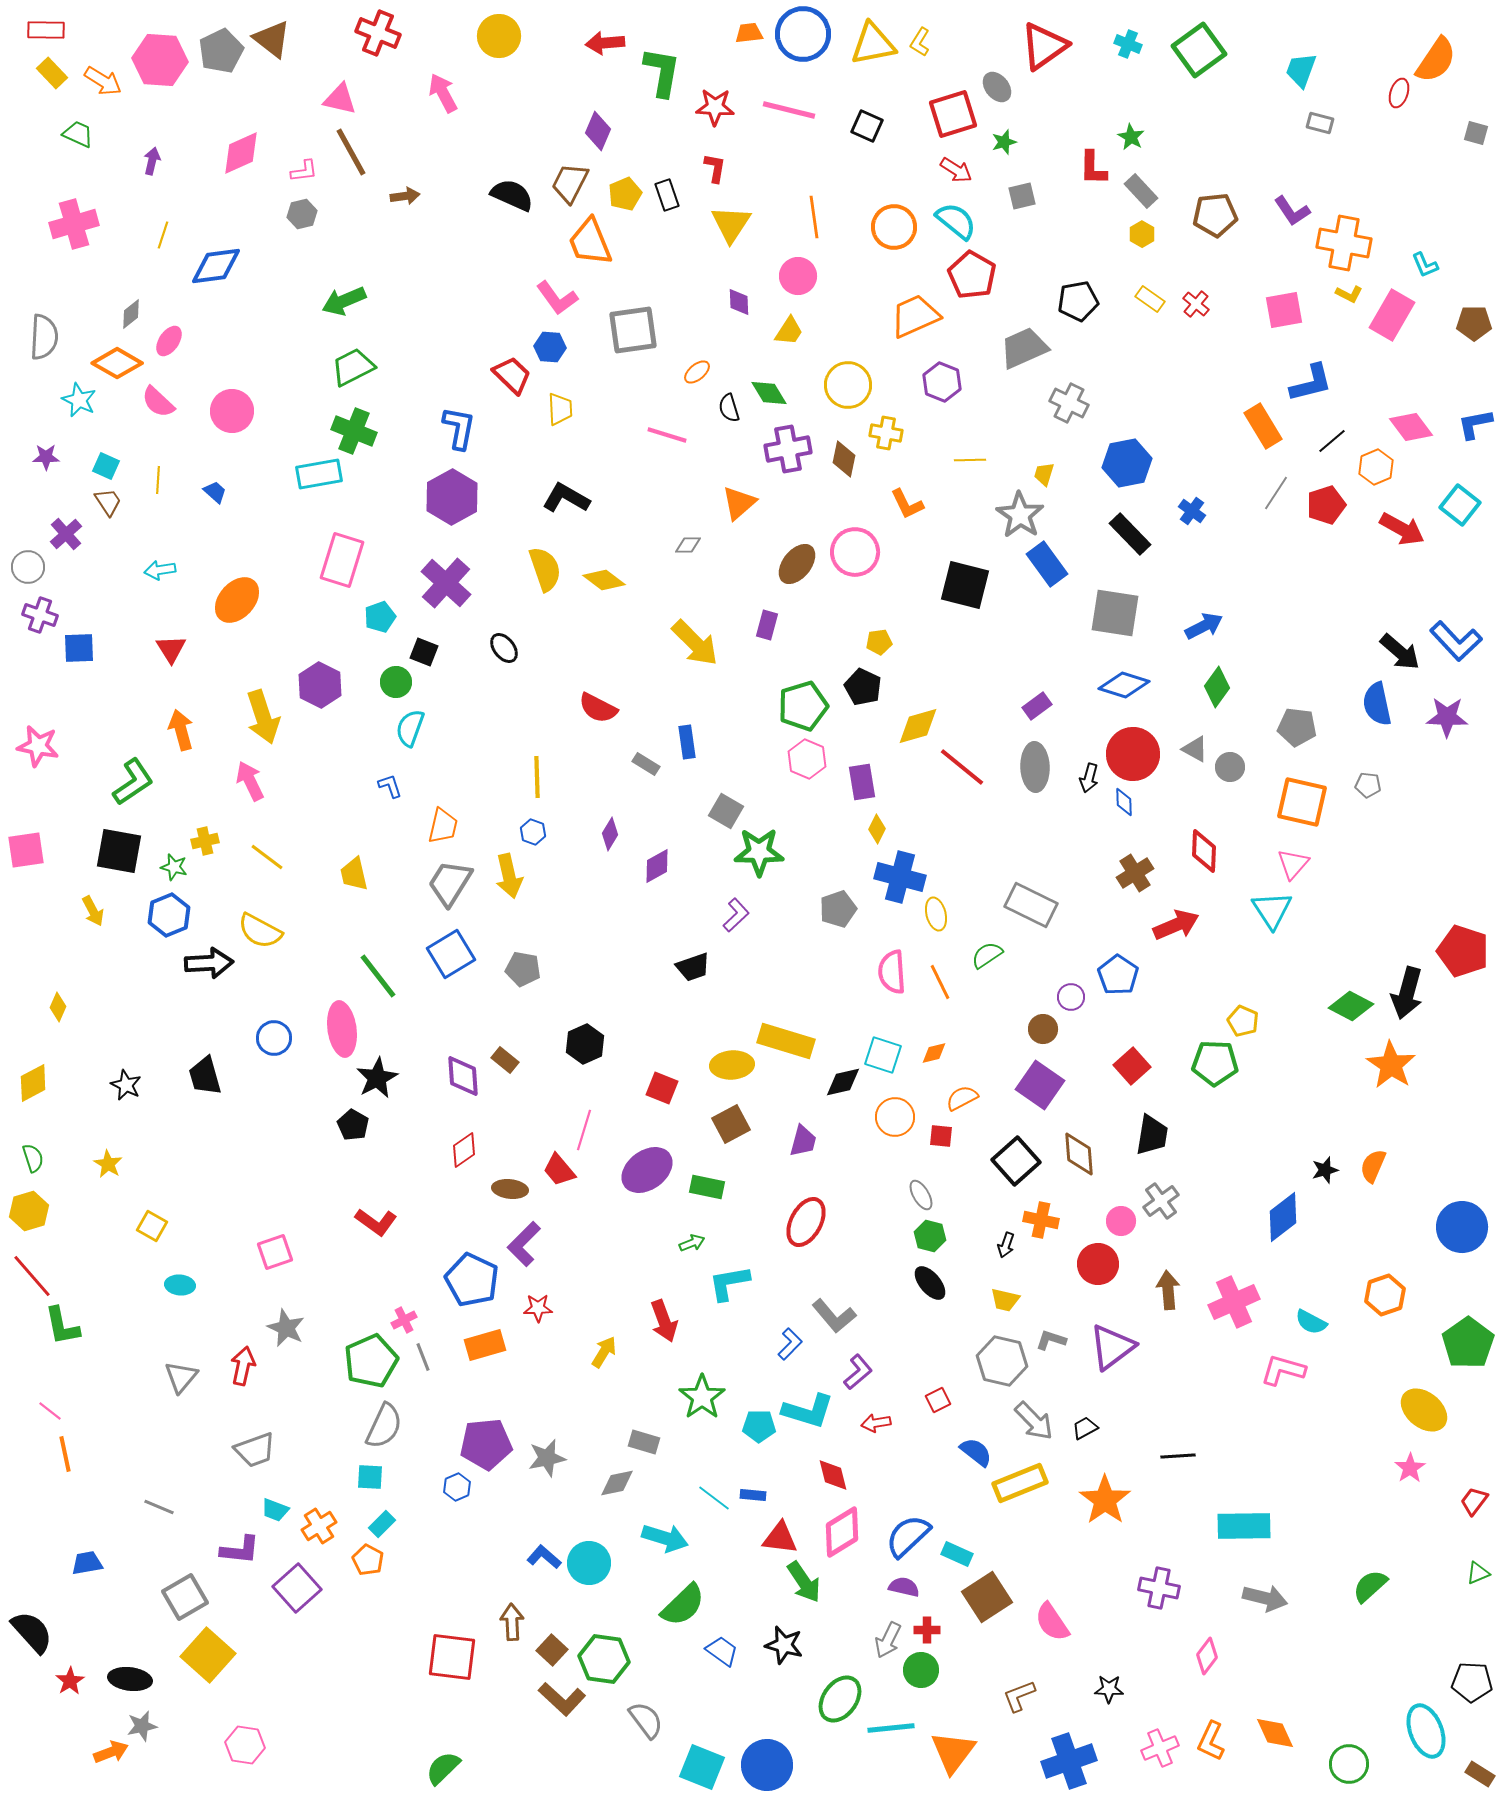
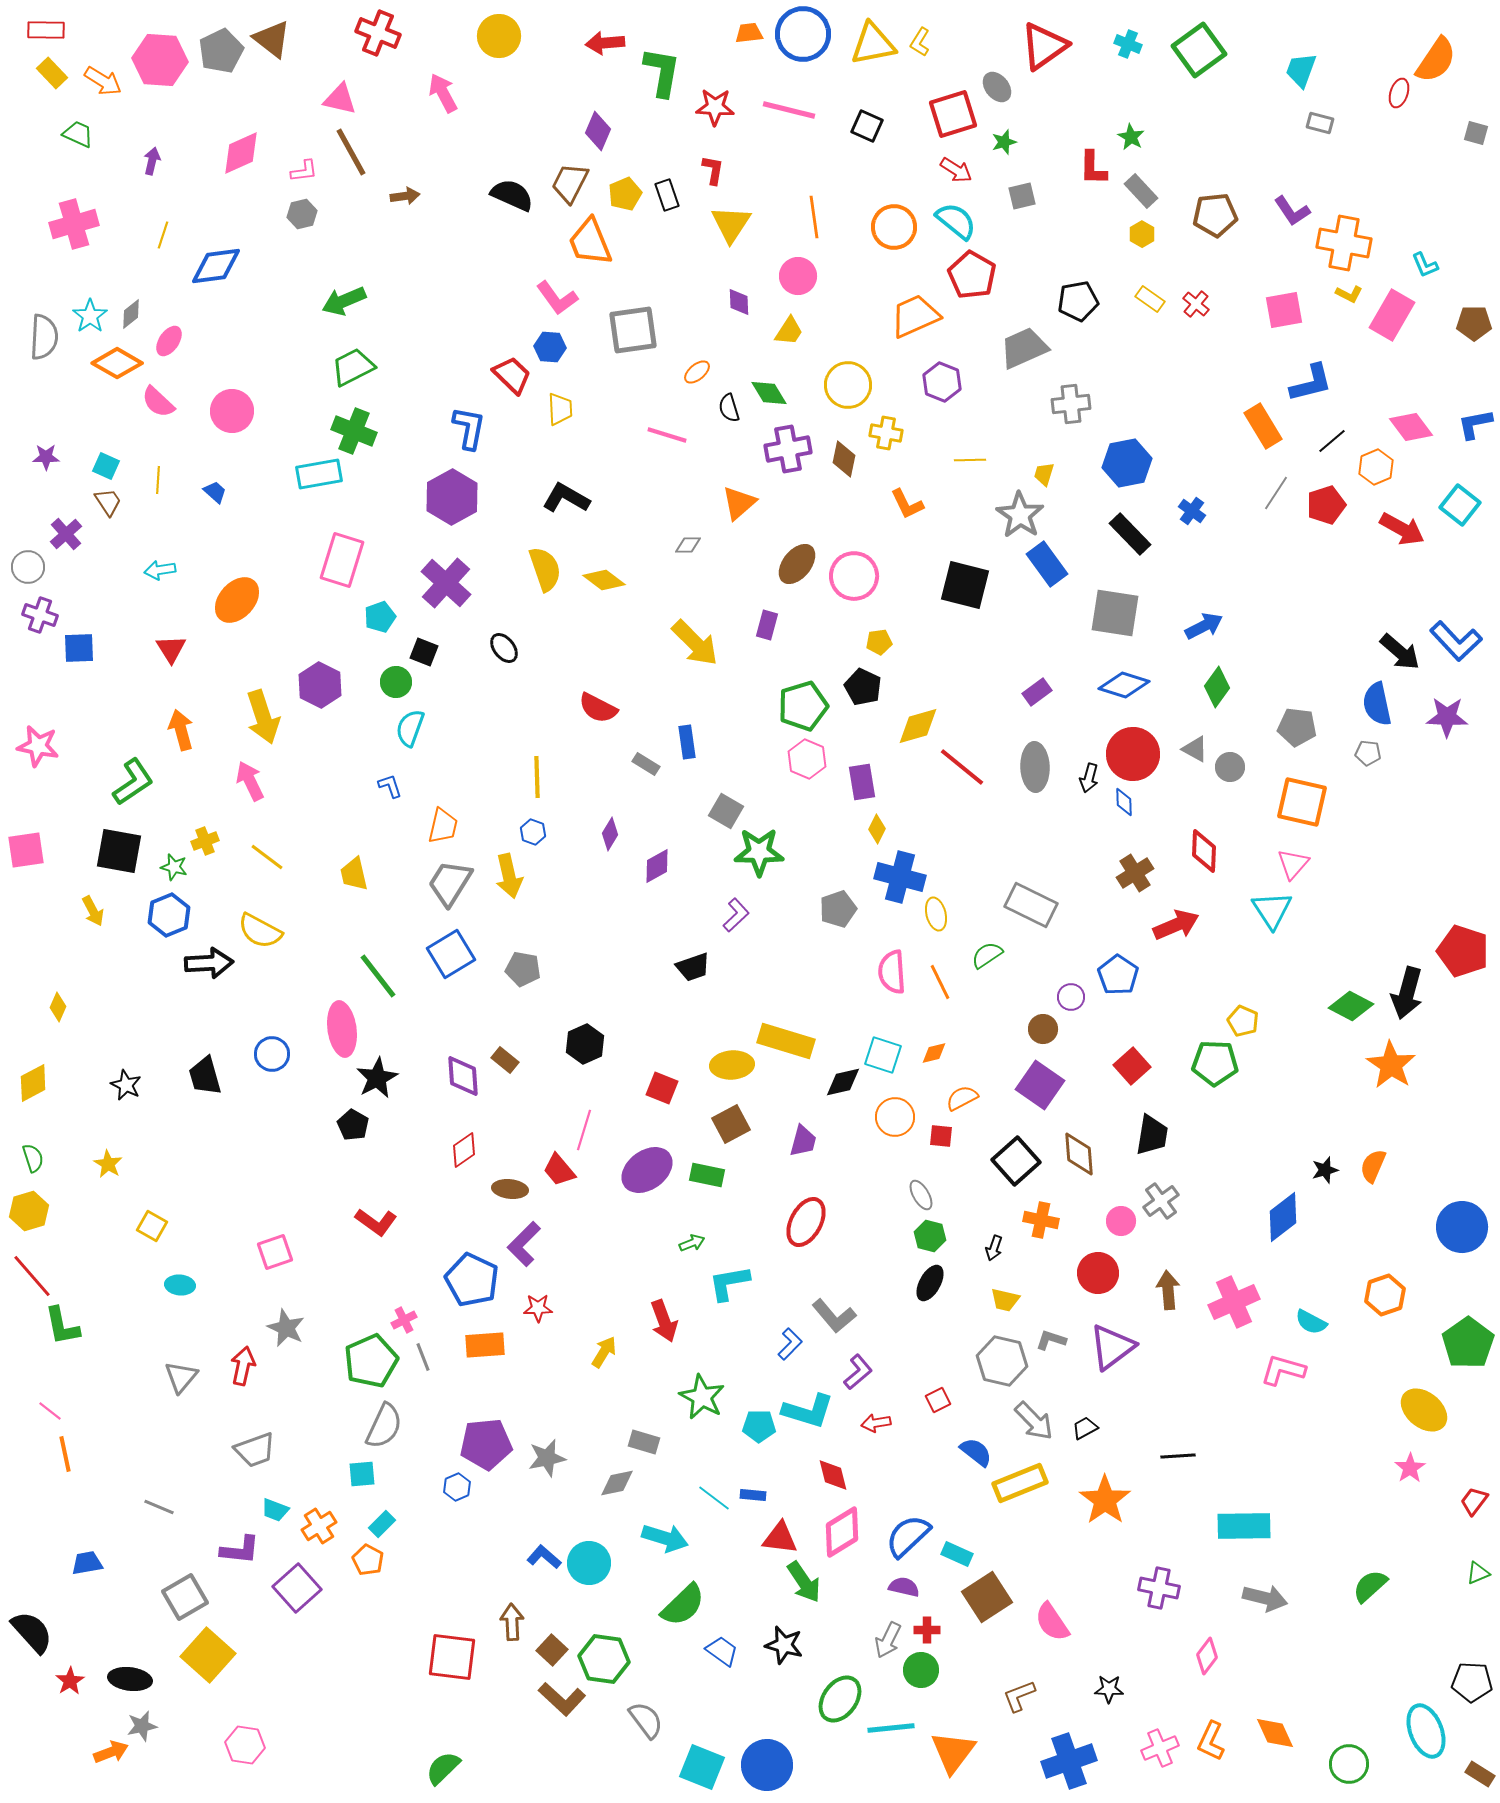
red L-shape at (715, 168): moved 2 px left, 2 px down
cyan star at (79, 400): moved 11 px right, 84 px up; rotated 12 degrees clockwise
gray cross at (1069, 403): moved 2 px right, 1 px down; rotated 33 degrees counterclockwise
blue L-shape at (459, 428): moved 10 px right
pink circle at (855, 552): moved 1 px left, 24 px down
purple rectangle at (1037, 706): moved 14 px up
gray pentagon at (1368, 785): moved 32 px up
yellow cross at (205, 841): rotated 8 degrees counterclockwise
blue circle at (274, 1038): moved 2 px left, 16 px down
green rectangle at (707, 1187): moved 12 px up
black arrow at (1006, 1245): moved 12 px left, 3 px down
red circle at (1098, 1264): moved 9 px down
black ellipse at (930, 1283): rotated 69 degrees clockwise
orange rectangle at (485, 1345): rotated 12 degrees clockwise
green star at (702, 1397): rotated 9 degrees counterclockwise
cyan square at (370, 1477): moved 8 px left, 3 px up; rotated 8 degrees counterclockwise
